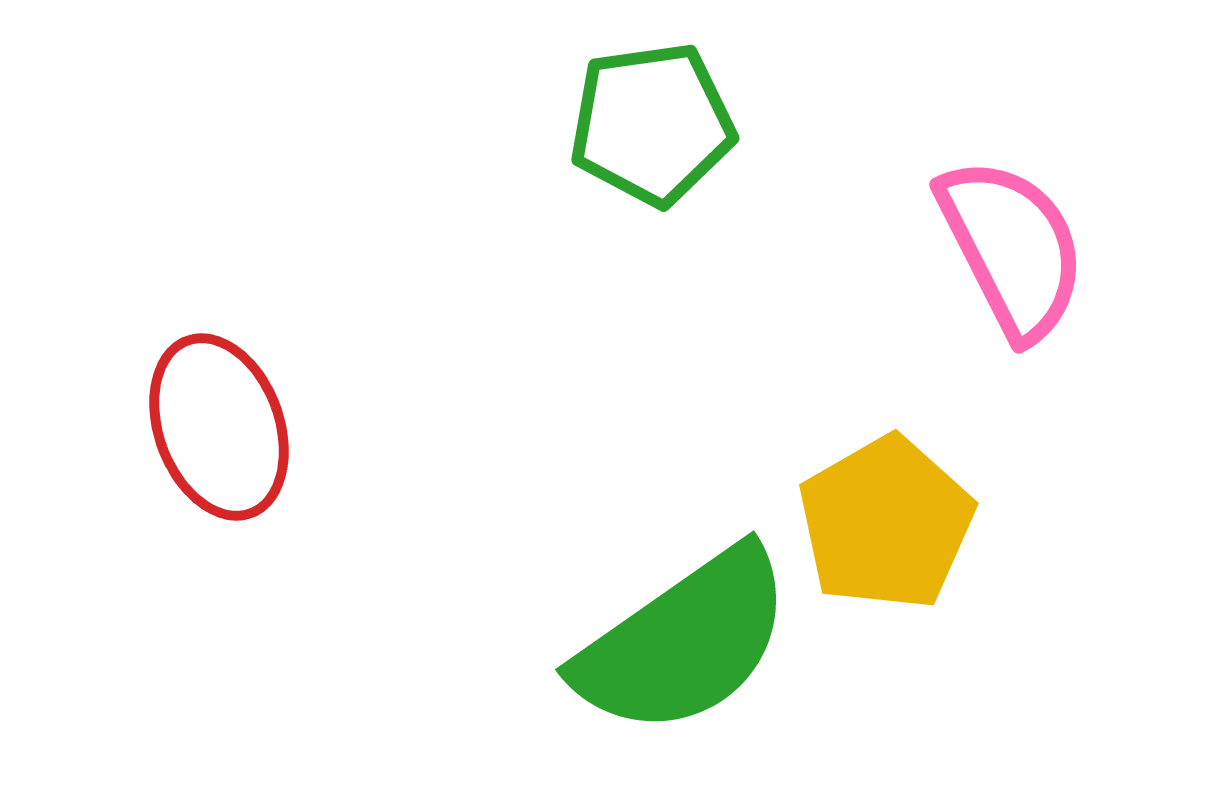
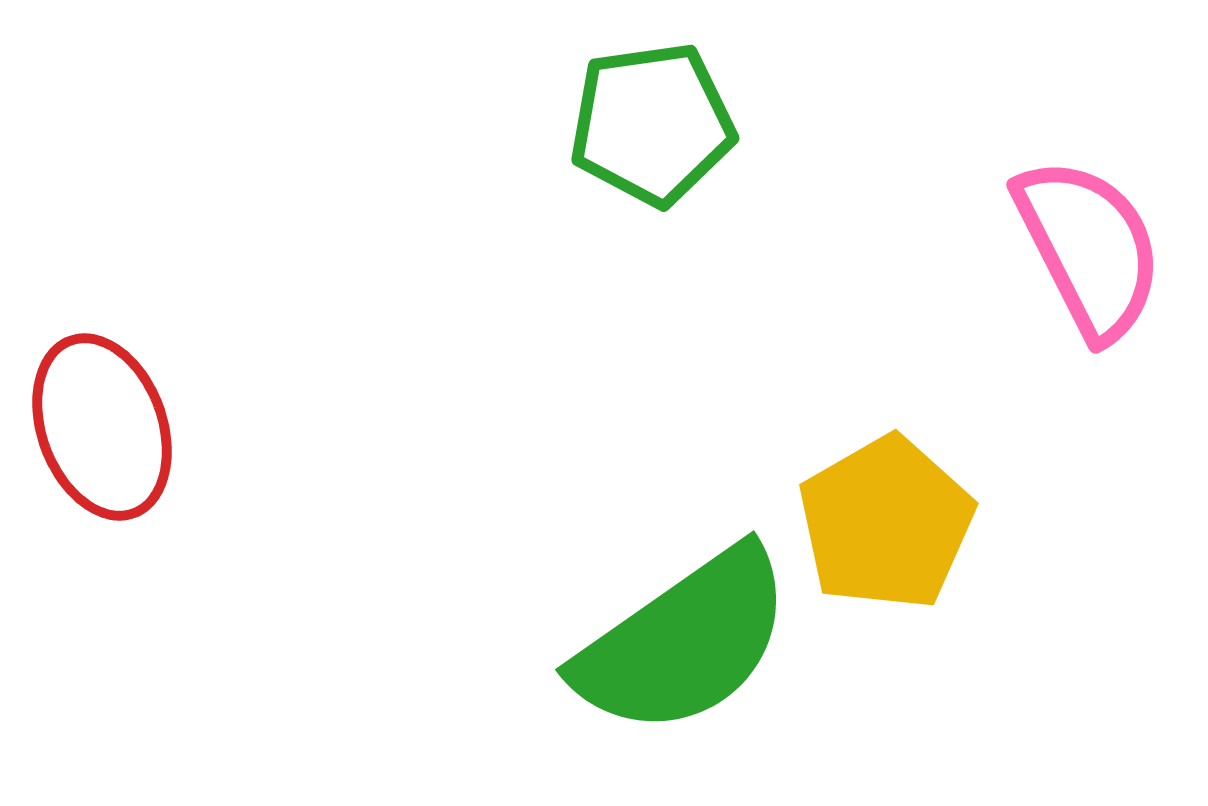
pink semicircle: moved 77 px right
red ellipse: moved 117 px left
